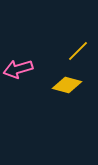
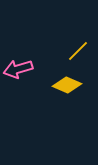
yellow diamond: rotated 8 degrees clockwise
